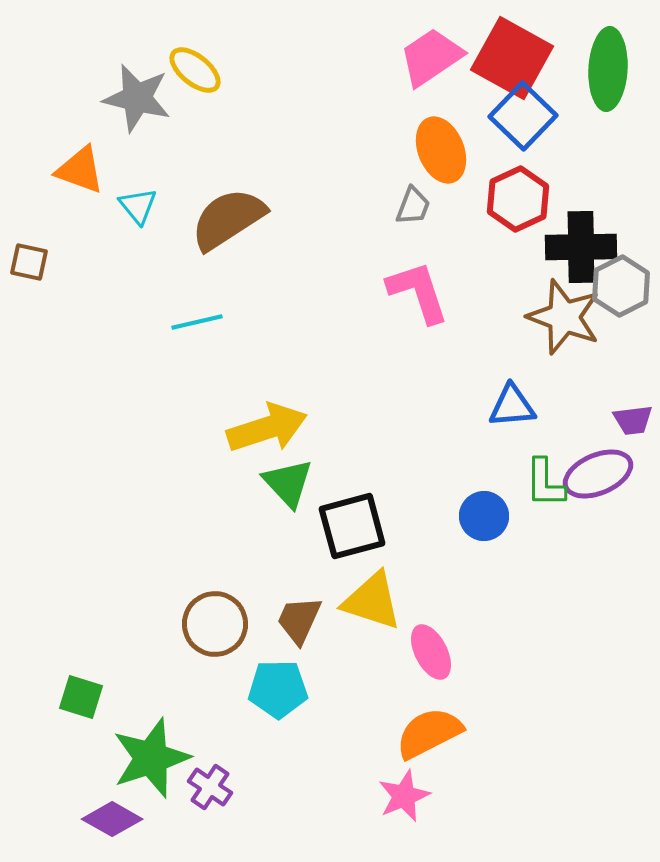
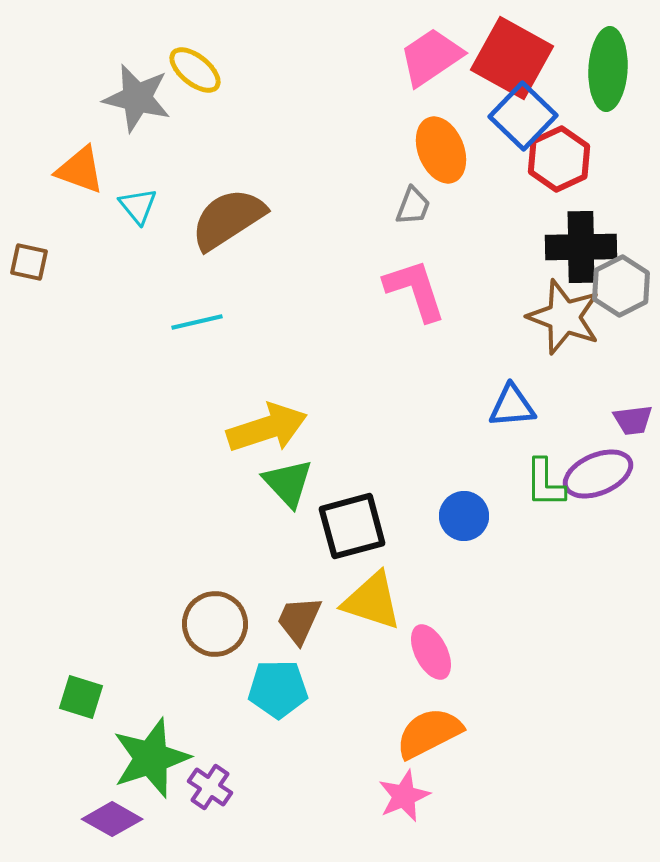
red hexagon: moved 41 px right, 40 px up
pink L-shape: moved 3 px left, 2 px up
blue circle: moved 20 px left
